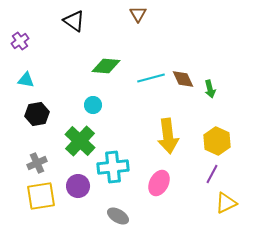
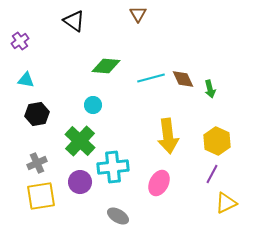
purple circle: moved 2 px right, 4 px up
